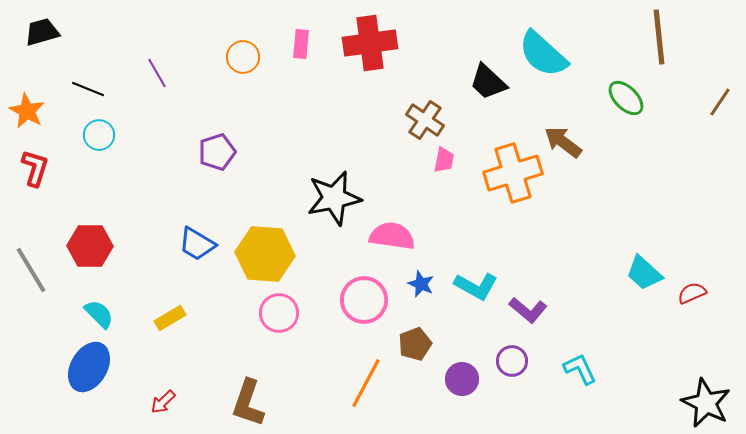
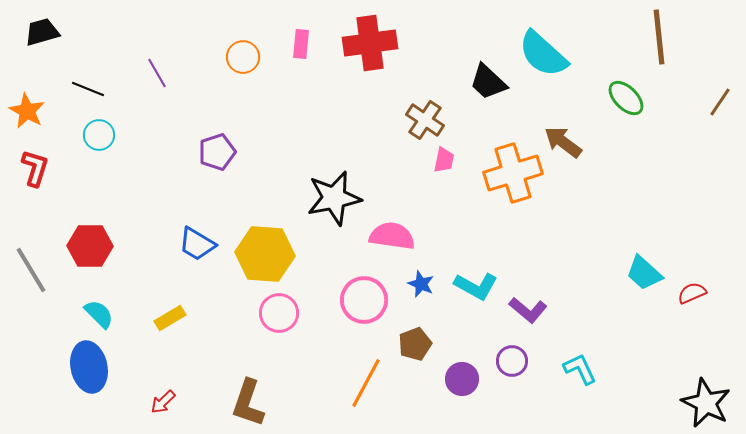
blue ellipse at (89, 367): rotated 42 degrees counterclockwise
